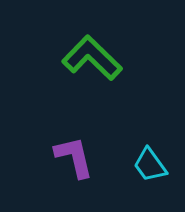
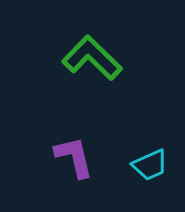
cyan trapezoid: rotated 78 degrees counterclockwise
